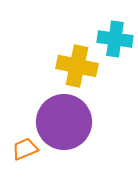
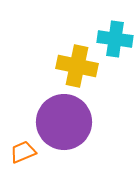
orange trapezoid: moved 2 px left, 3 px down
